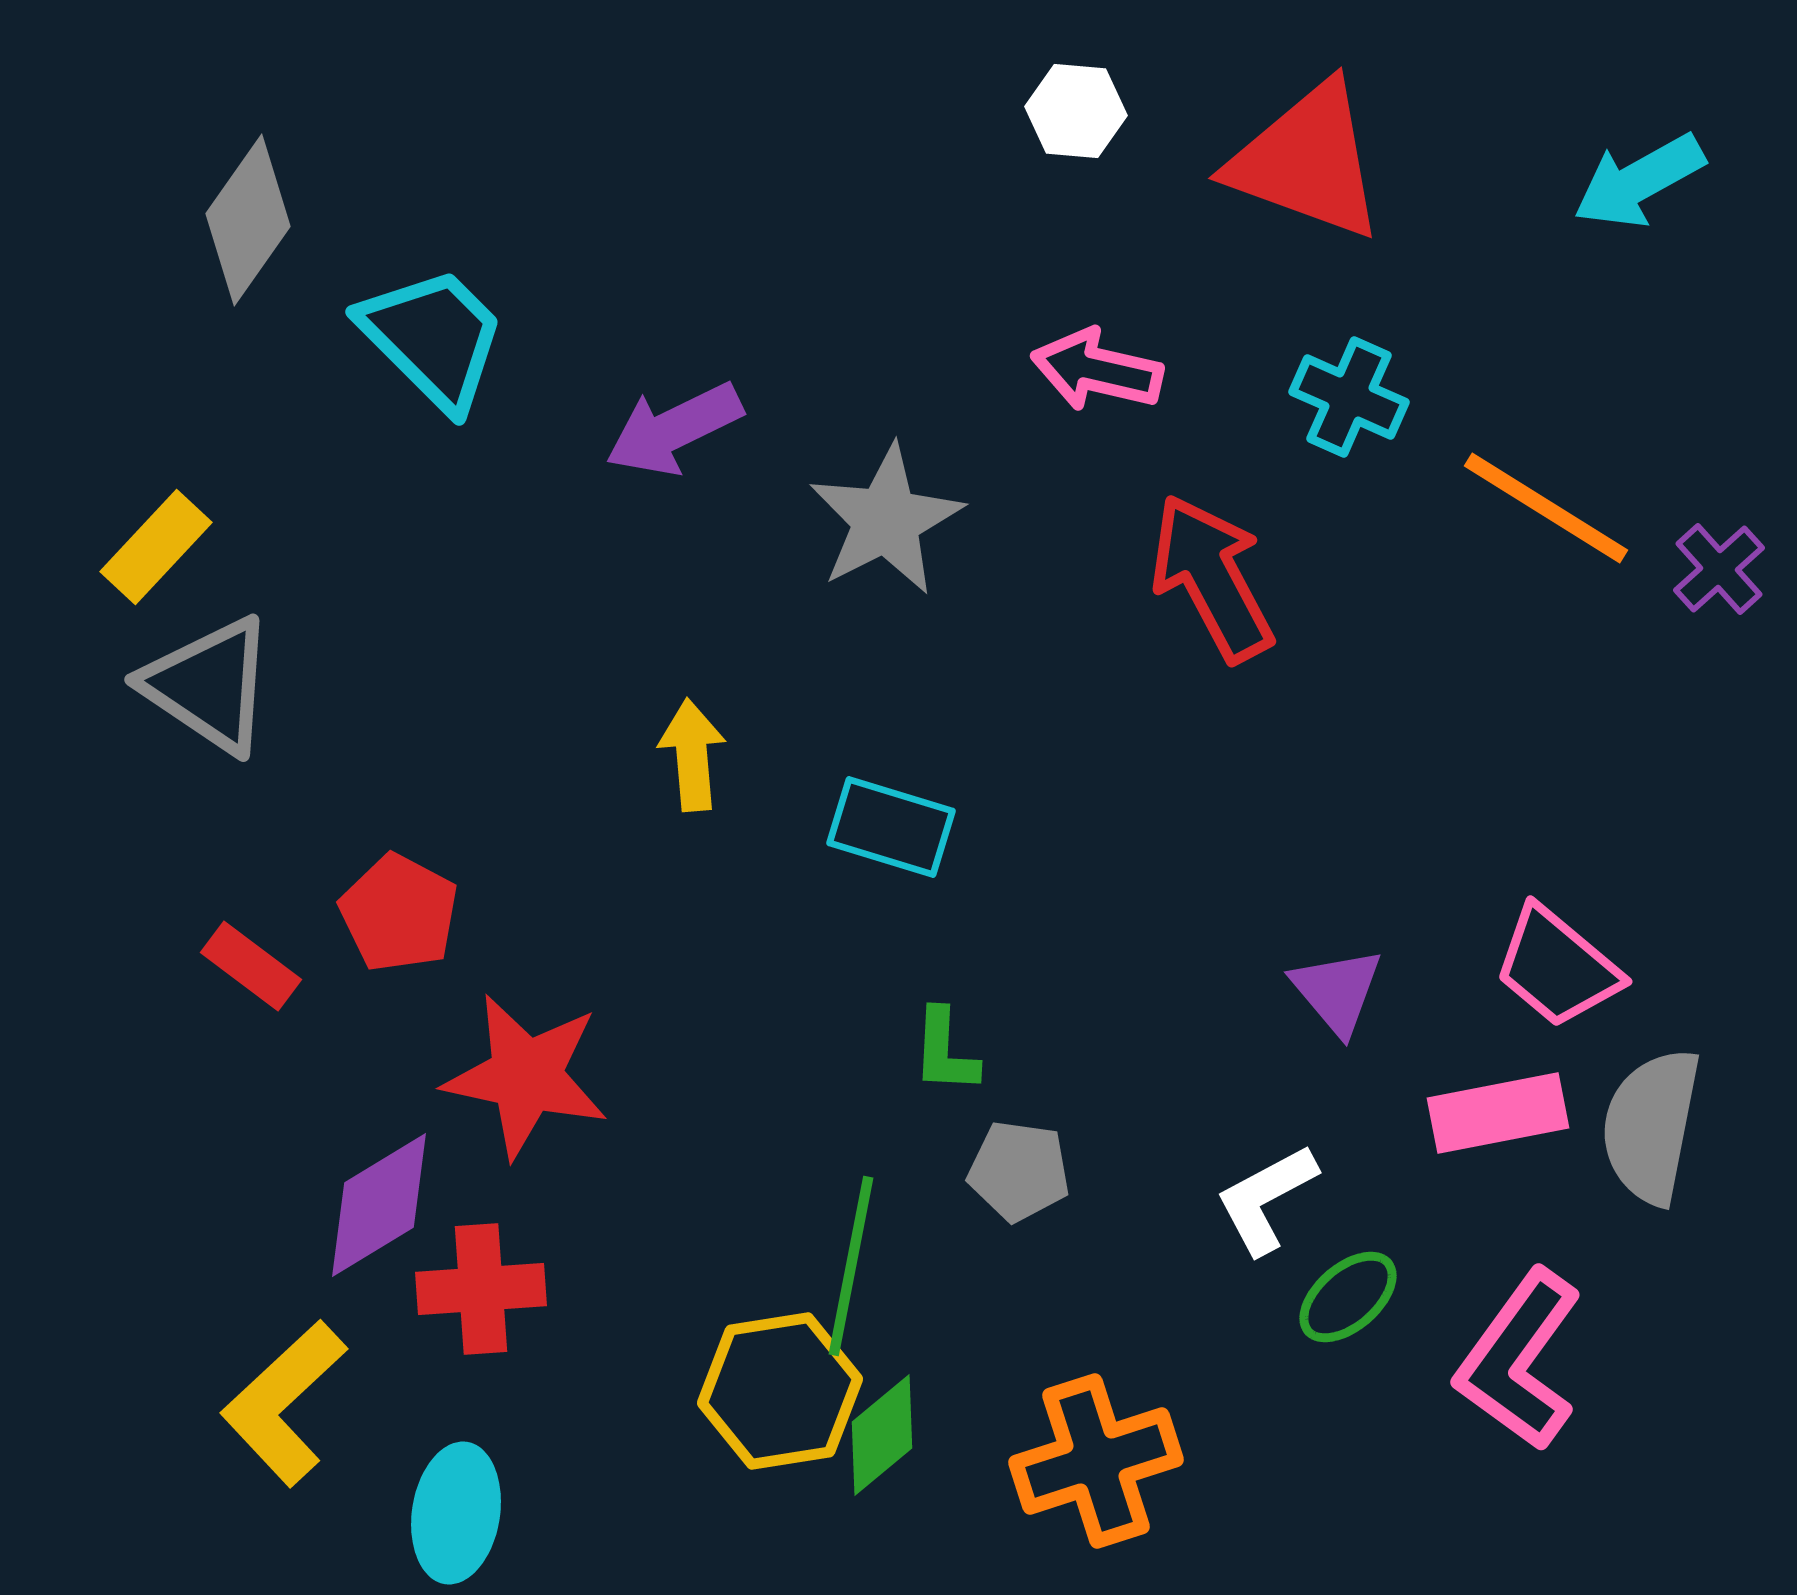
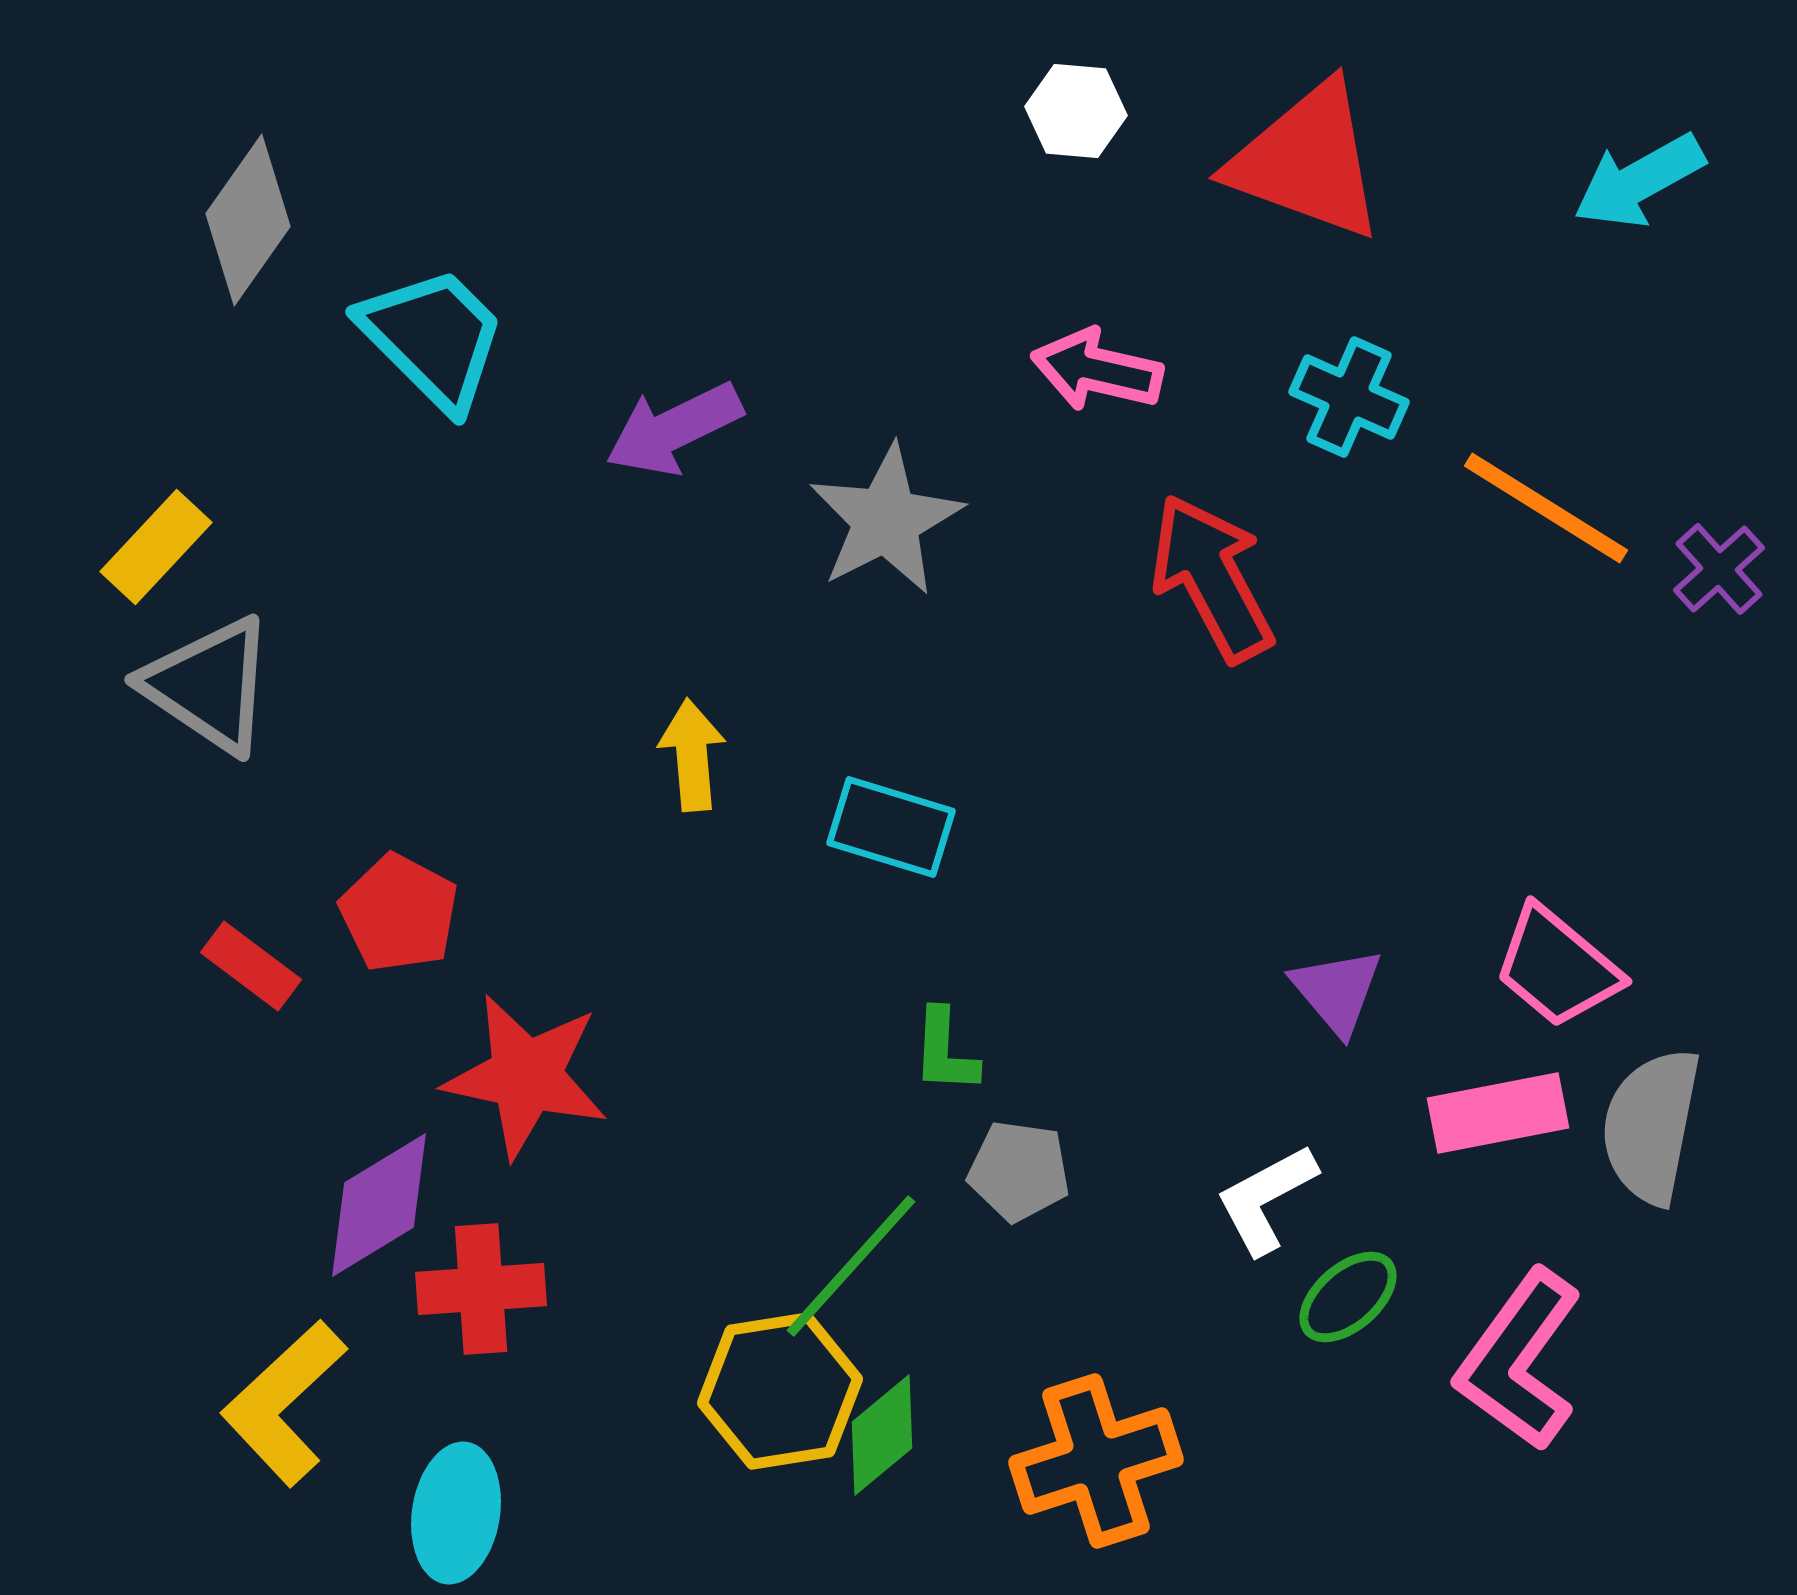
green line: rotated 31 degrees clockwise
